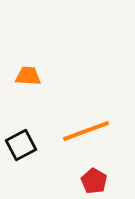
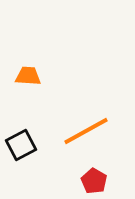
orange line: rotated 9 degrees counterclockwise
